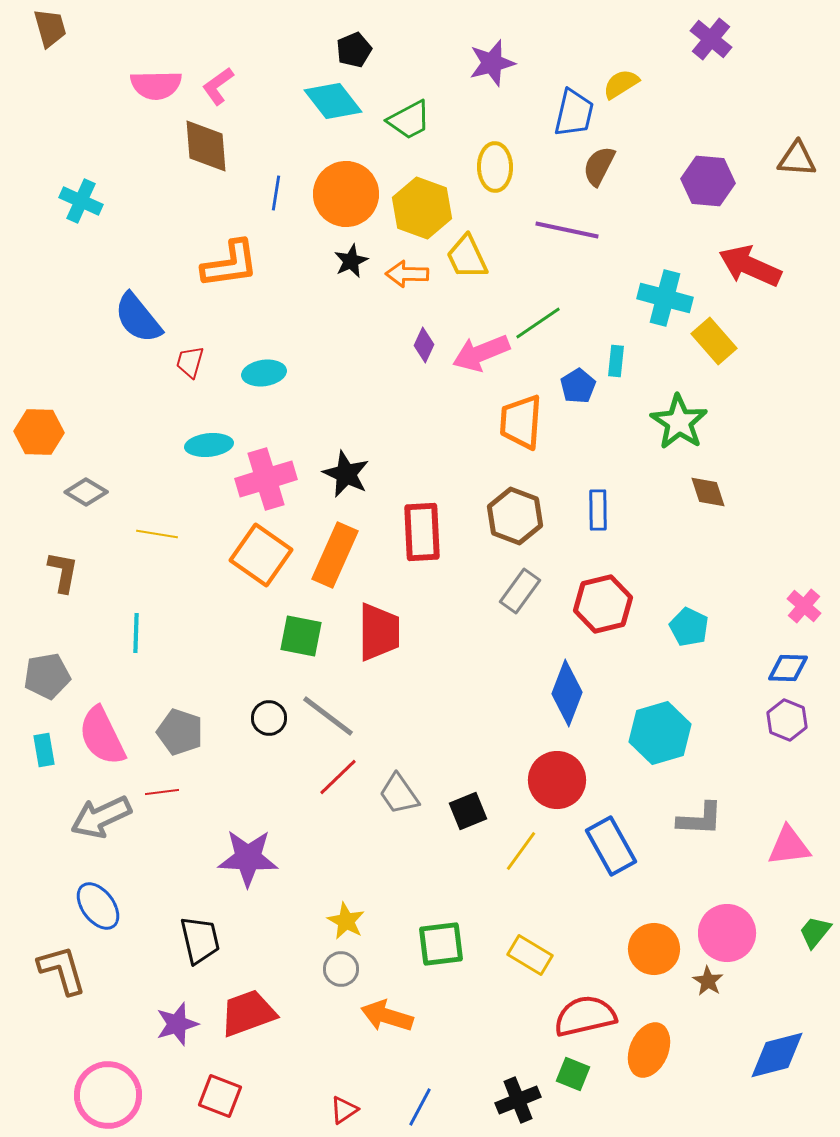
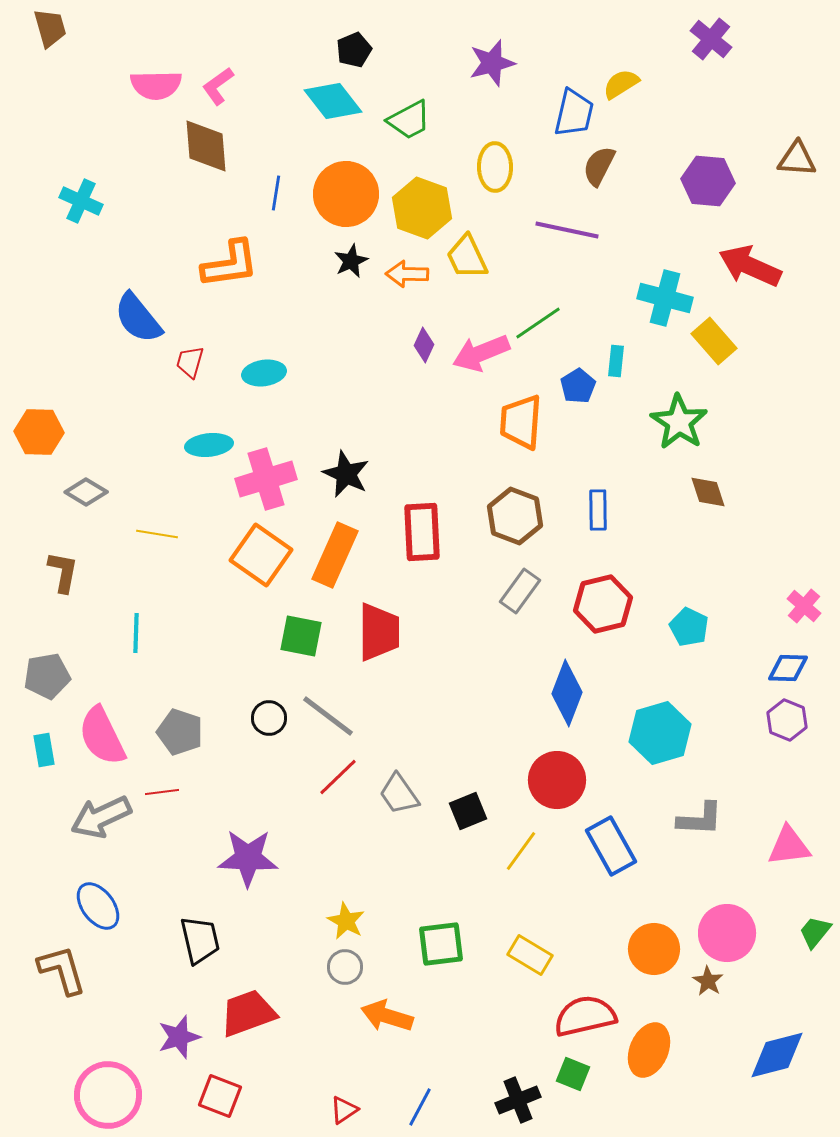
gray circle at (341, 969): moved 4 px right, 2 px up
purple star at (177, 1024): moved 2 px right, 13 px down
